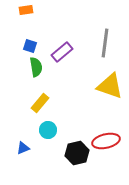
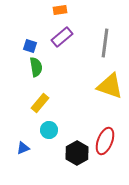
orange rectangle: moved 34 px right
purple rectangle: moved 15 px up
cyan circle: moved 1 px right
red ellipse: moved 1 px left; rotated 56 degrees counterclockwise
black hexagon: rotated 15 degrees counterclockwise
